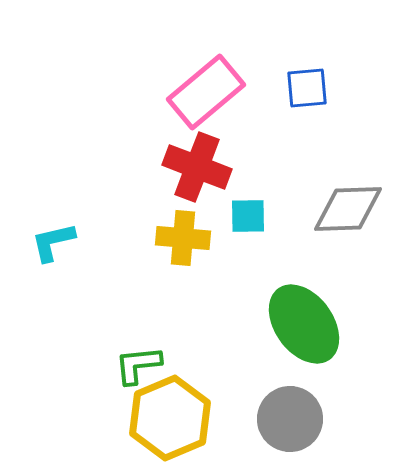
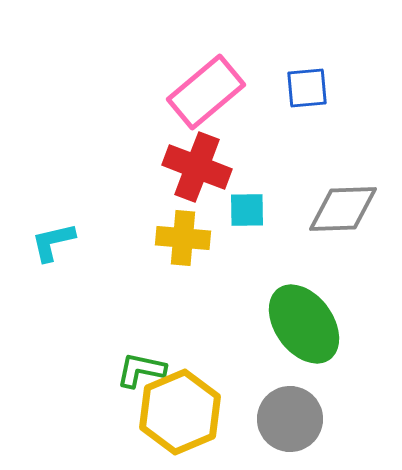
gray diamond: moved 5 px left
cyan square: moved 1 px left, 6 px up
green L-shape: moved 3 px right, 5 px down; rotated 18 degrees clockwise
yellow hexagon: moved 10 px right, 6 px up
